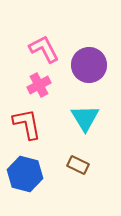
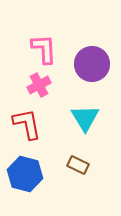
pink L-shape: rotated 24 degrees clockwise
purple circle: moved 3 px right, 1 px up
